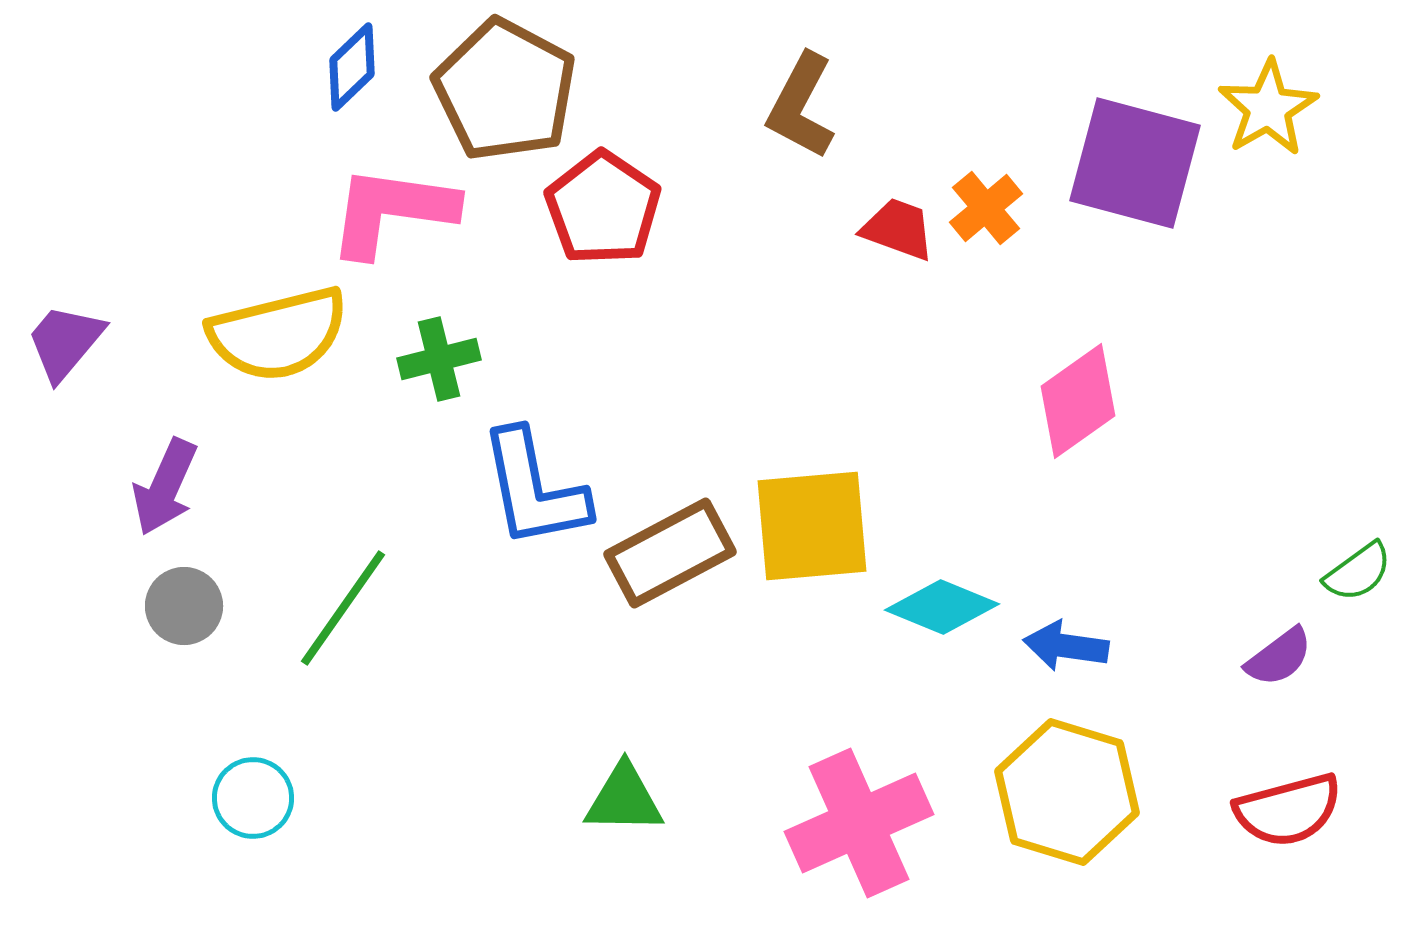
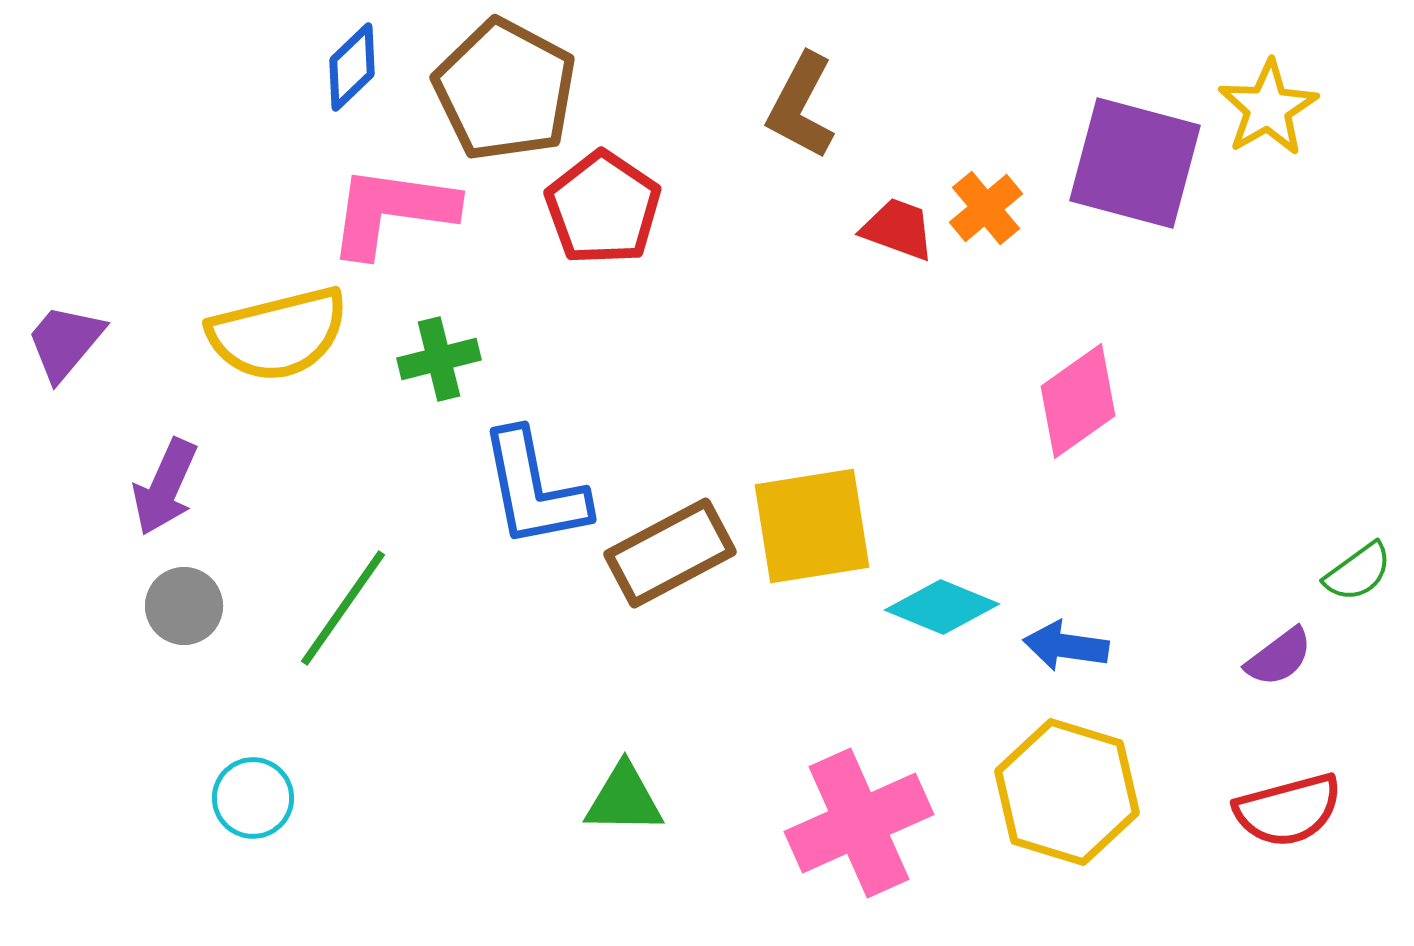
yellow square: rotated 4 degrees counterclockwise
